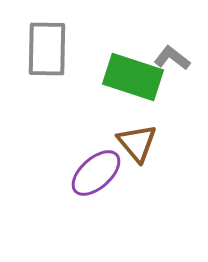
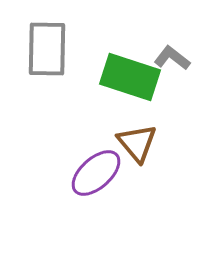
green rectangle: moved 3 px left
